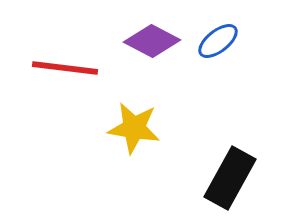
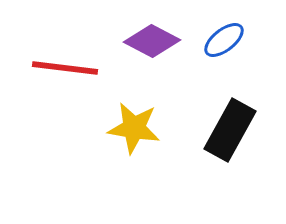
blue ellipse: moved 6 px right, 1 px up
black rectangle: moved 48 px up
